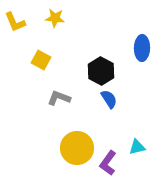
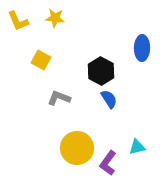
yellow L-shape: moved 3 px right, 1 px up
